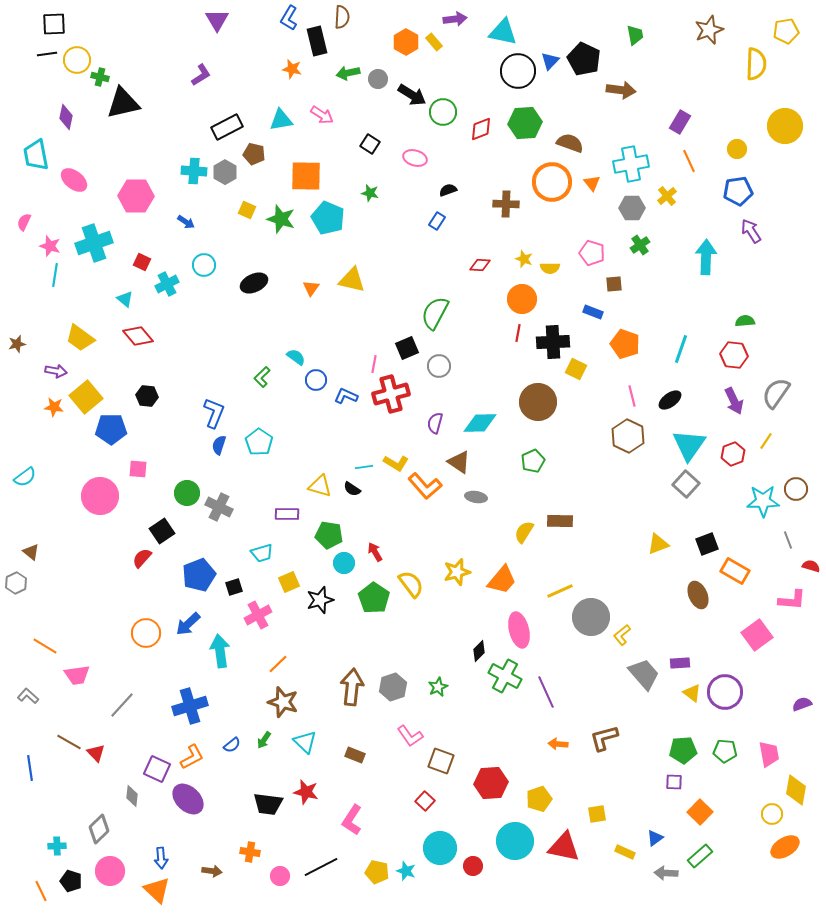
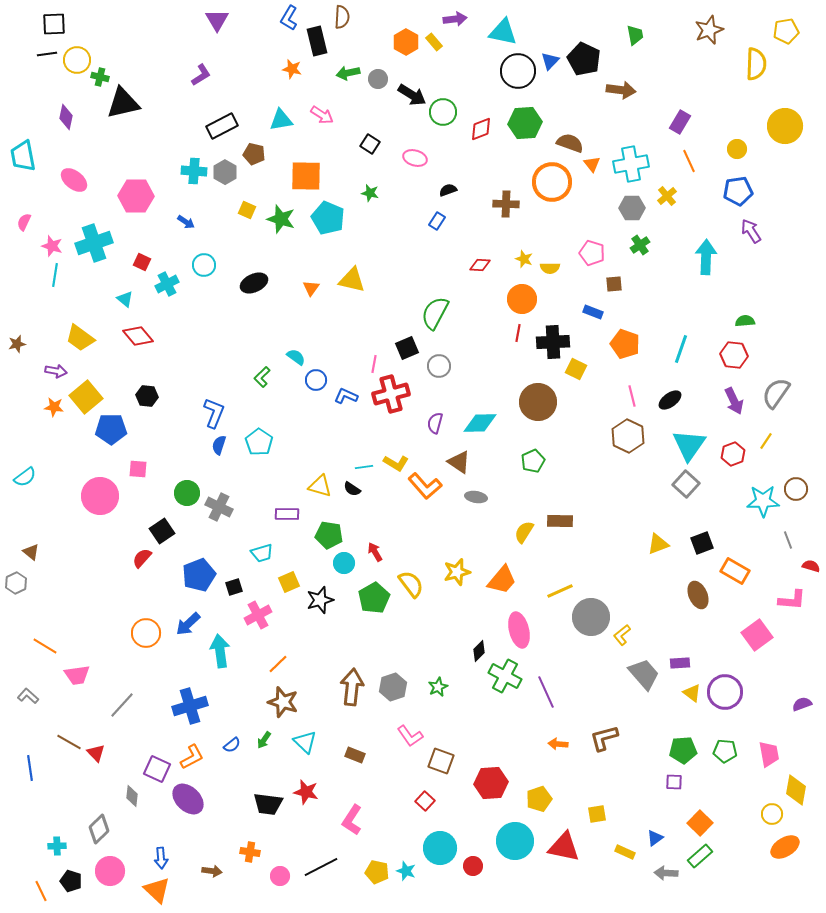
black rectangle at (227, 127): moved 5 px left, 1 px up
cyan trapezoid at (36, 155): moved 13 px left, 1 px down
orange triangle at (592, 183): moved 19 px up
pink star at (50, 246): moved 2 px right
black square at (707, 544): moved 5 px left, 1 px up
green pentagon at (374, 598): rotated 8 degrees clockwise
orange square at (700, 812): moved 11 px down
